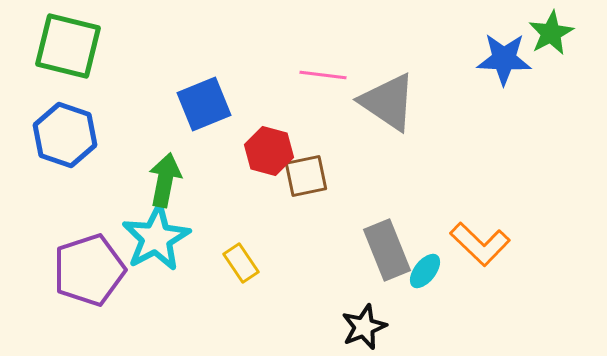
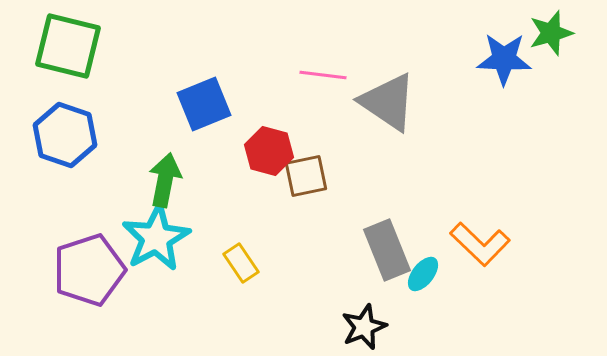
green star: rotated 12 degrees clockwise
cyan ellipse: moved 2 px left, 3 px down
